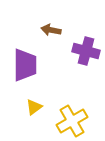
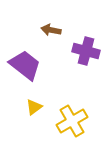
purple trapezoid: rotated 52 degrees counterclockwise
